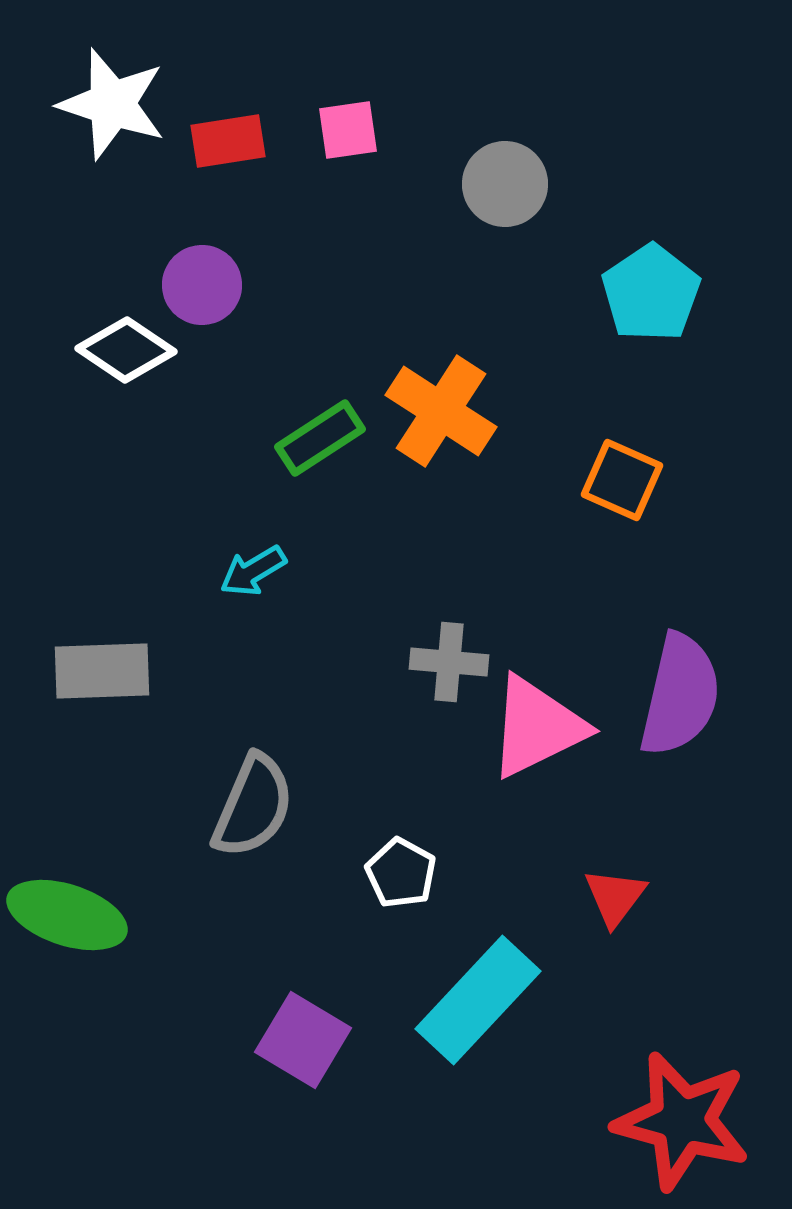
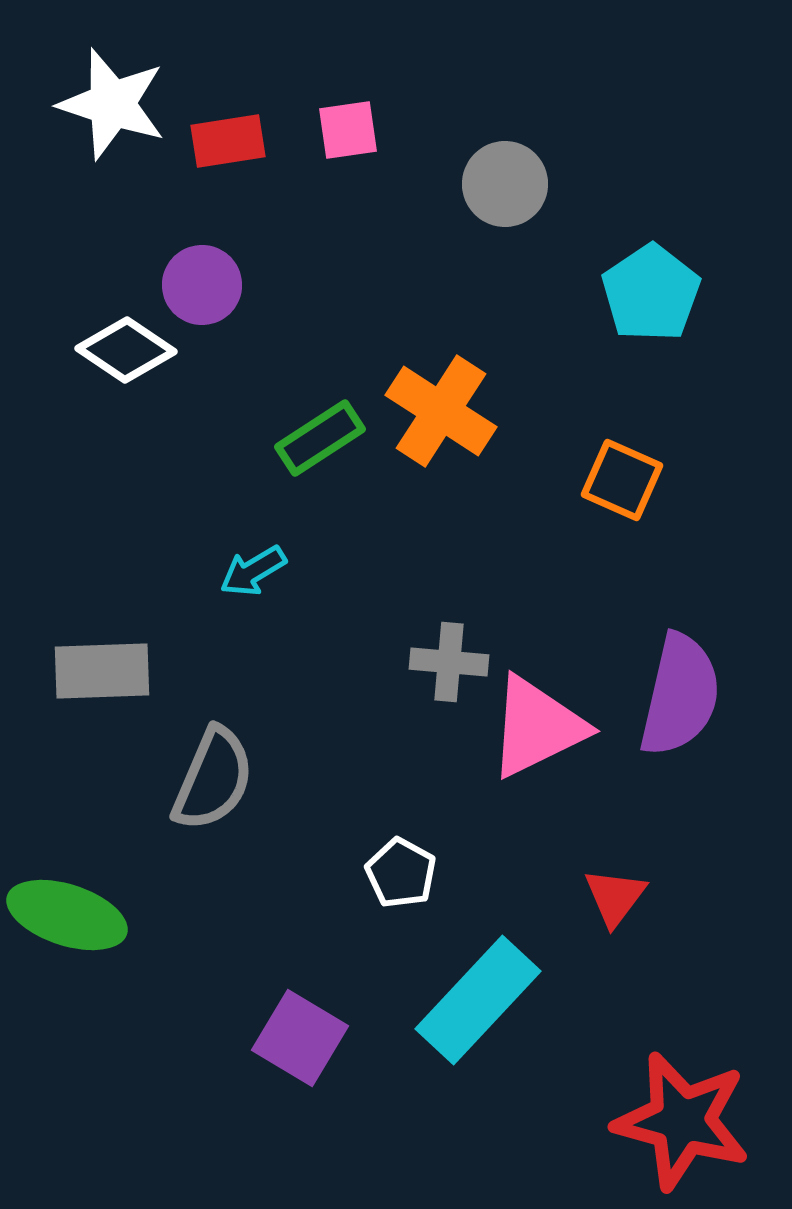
gray semicircle: moved 40 px left, 27 px up
purple square: moved 3 px left, 2 px up
